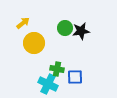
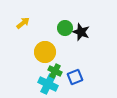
black star: moved 1 px down; rotated 30 degrees clockwise
yellow circle: moved 11 px right, 9 px down
green cross: moved 2 px left, 2 px down; rotated 16 degrees clockwise
blue square: rotated 21 degrees counterclockwise
